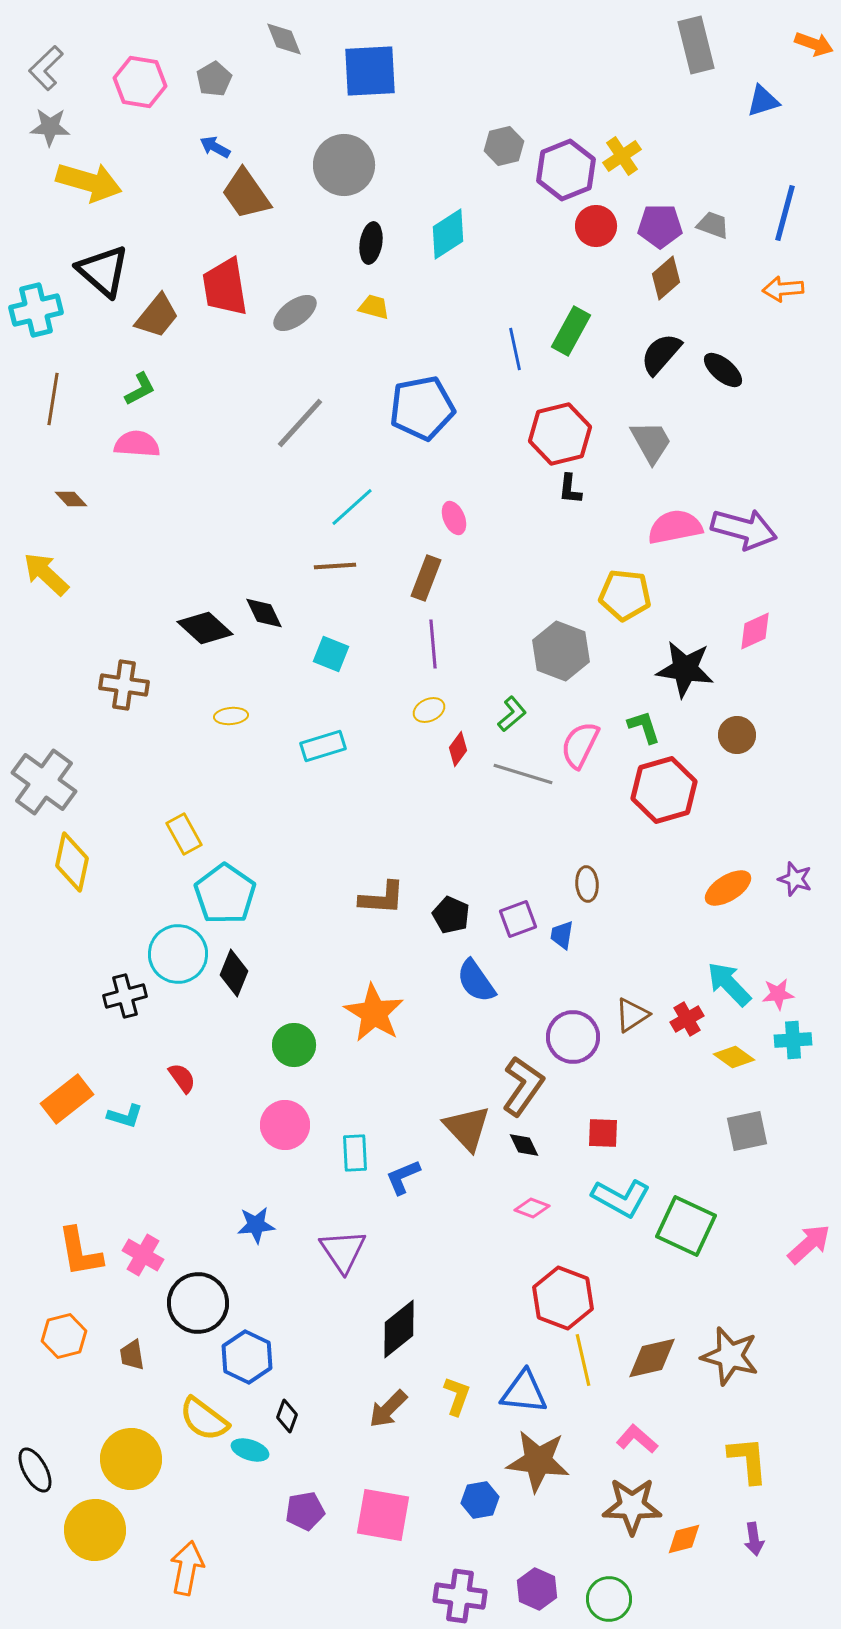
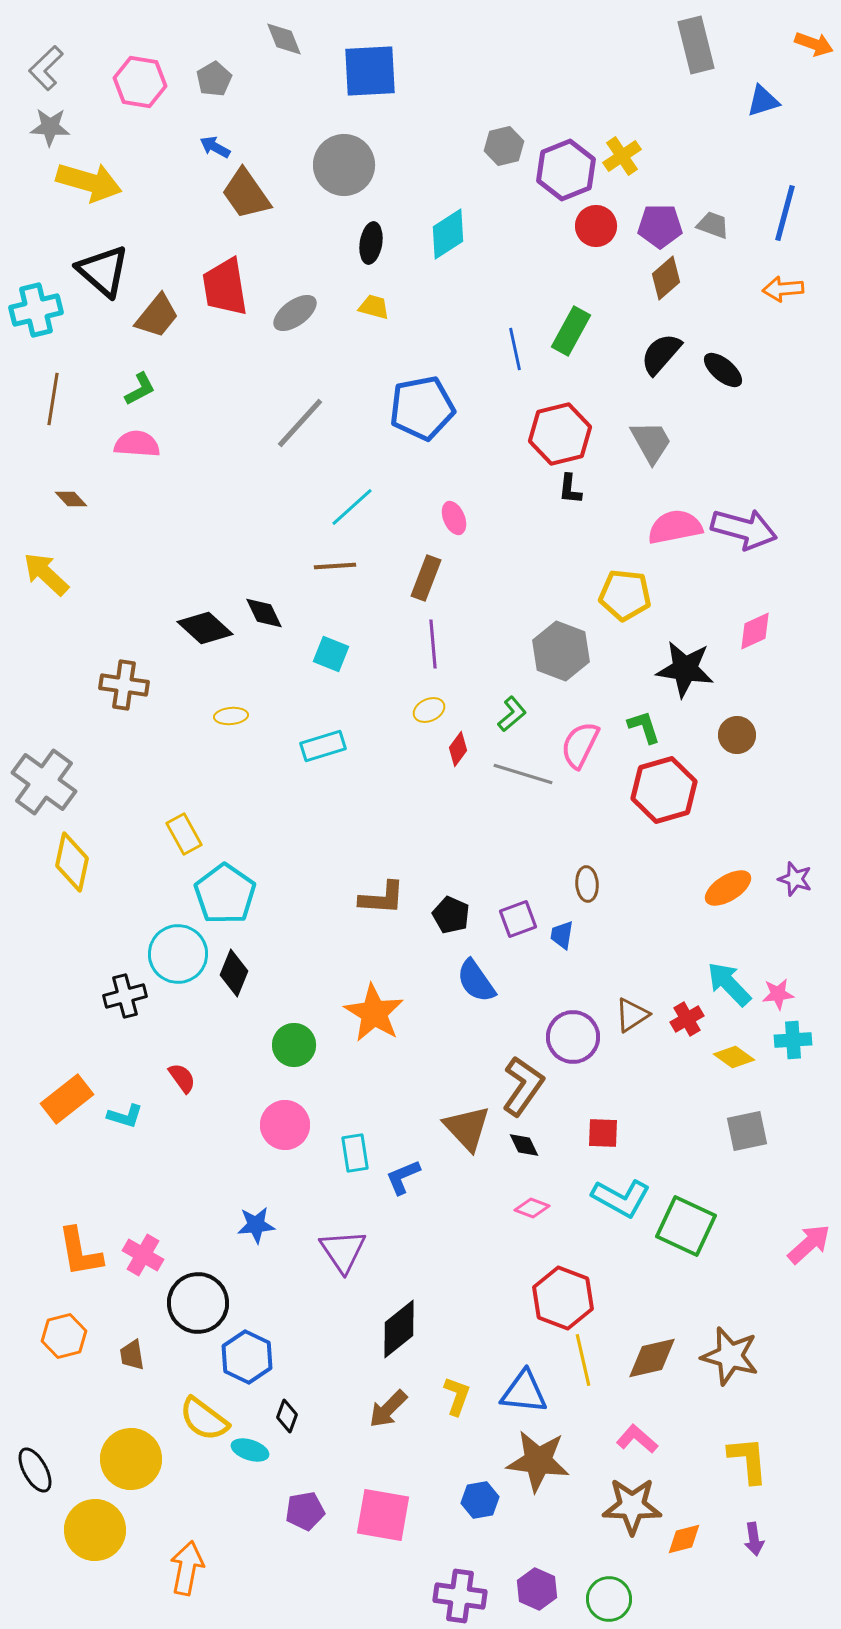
cyan rectangle at (355, 1153): rotated 6 degrees counterclockwise
